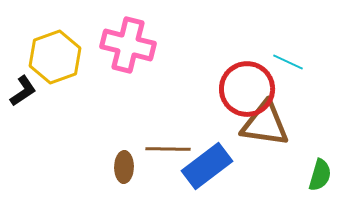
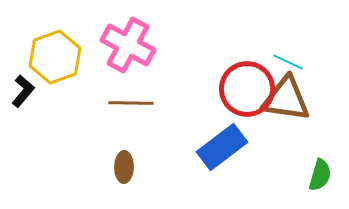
pink cross: rotated 14 degrees clockwise
black L-shape: rotated 16 degrees counterclockwise
brown triangle: moved 21 px right, 25 px up
brown line: moved 37 px left, 46 px up
blue rectangle: moved 15 px right, 19 px up
